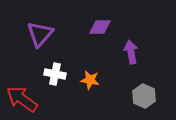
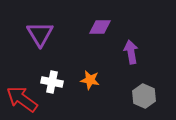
purple triangle: rotated 12 degrees counterclockwise
white cross: moved 3 px left, 8 px down
